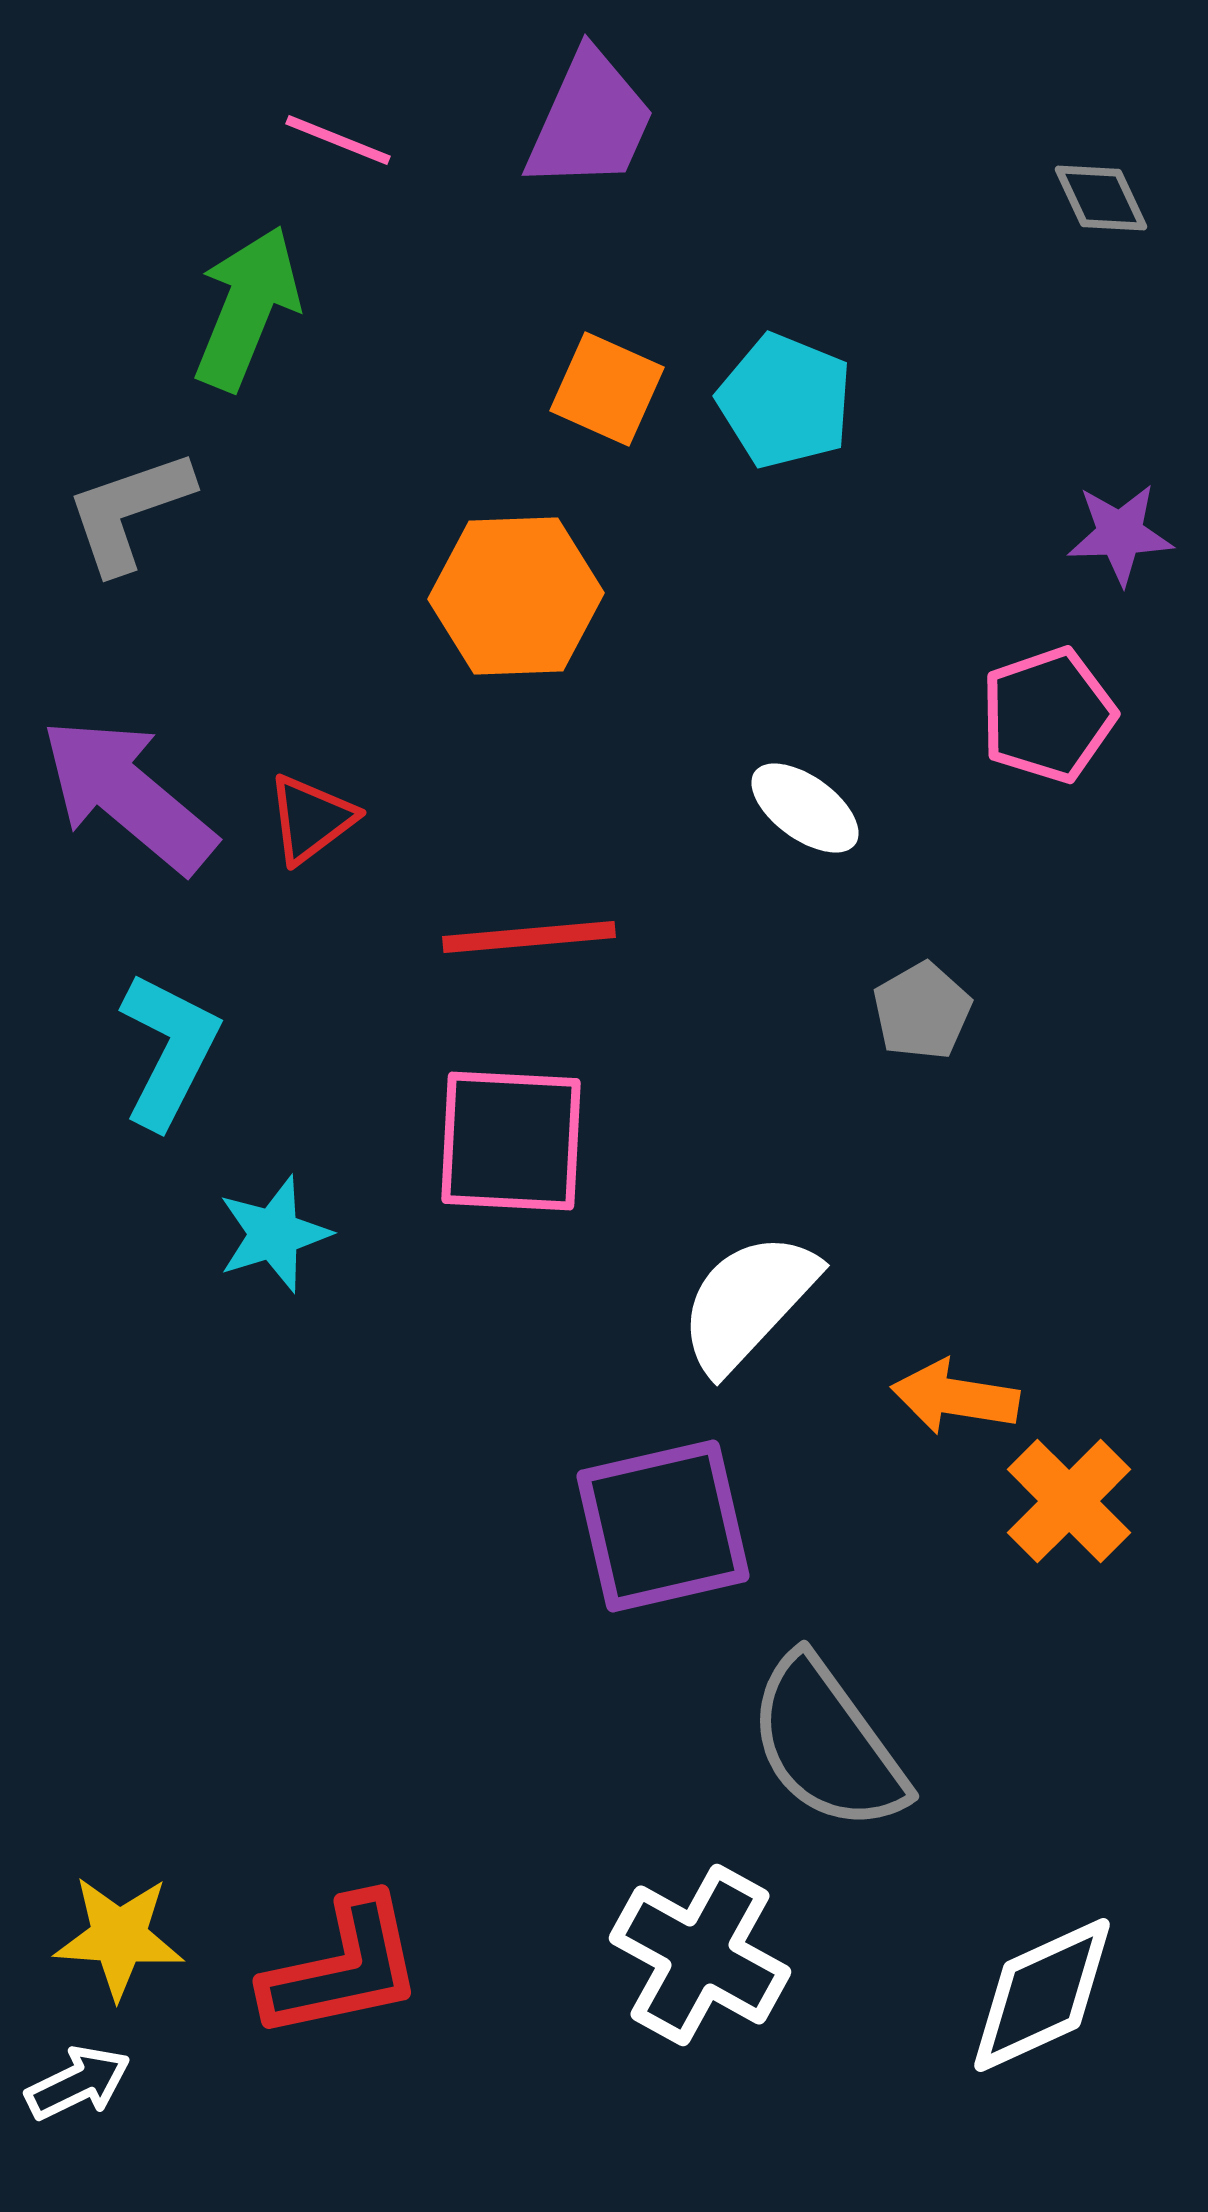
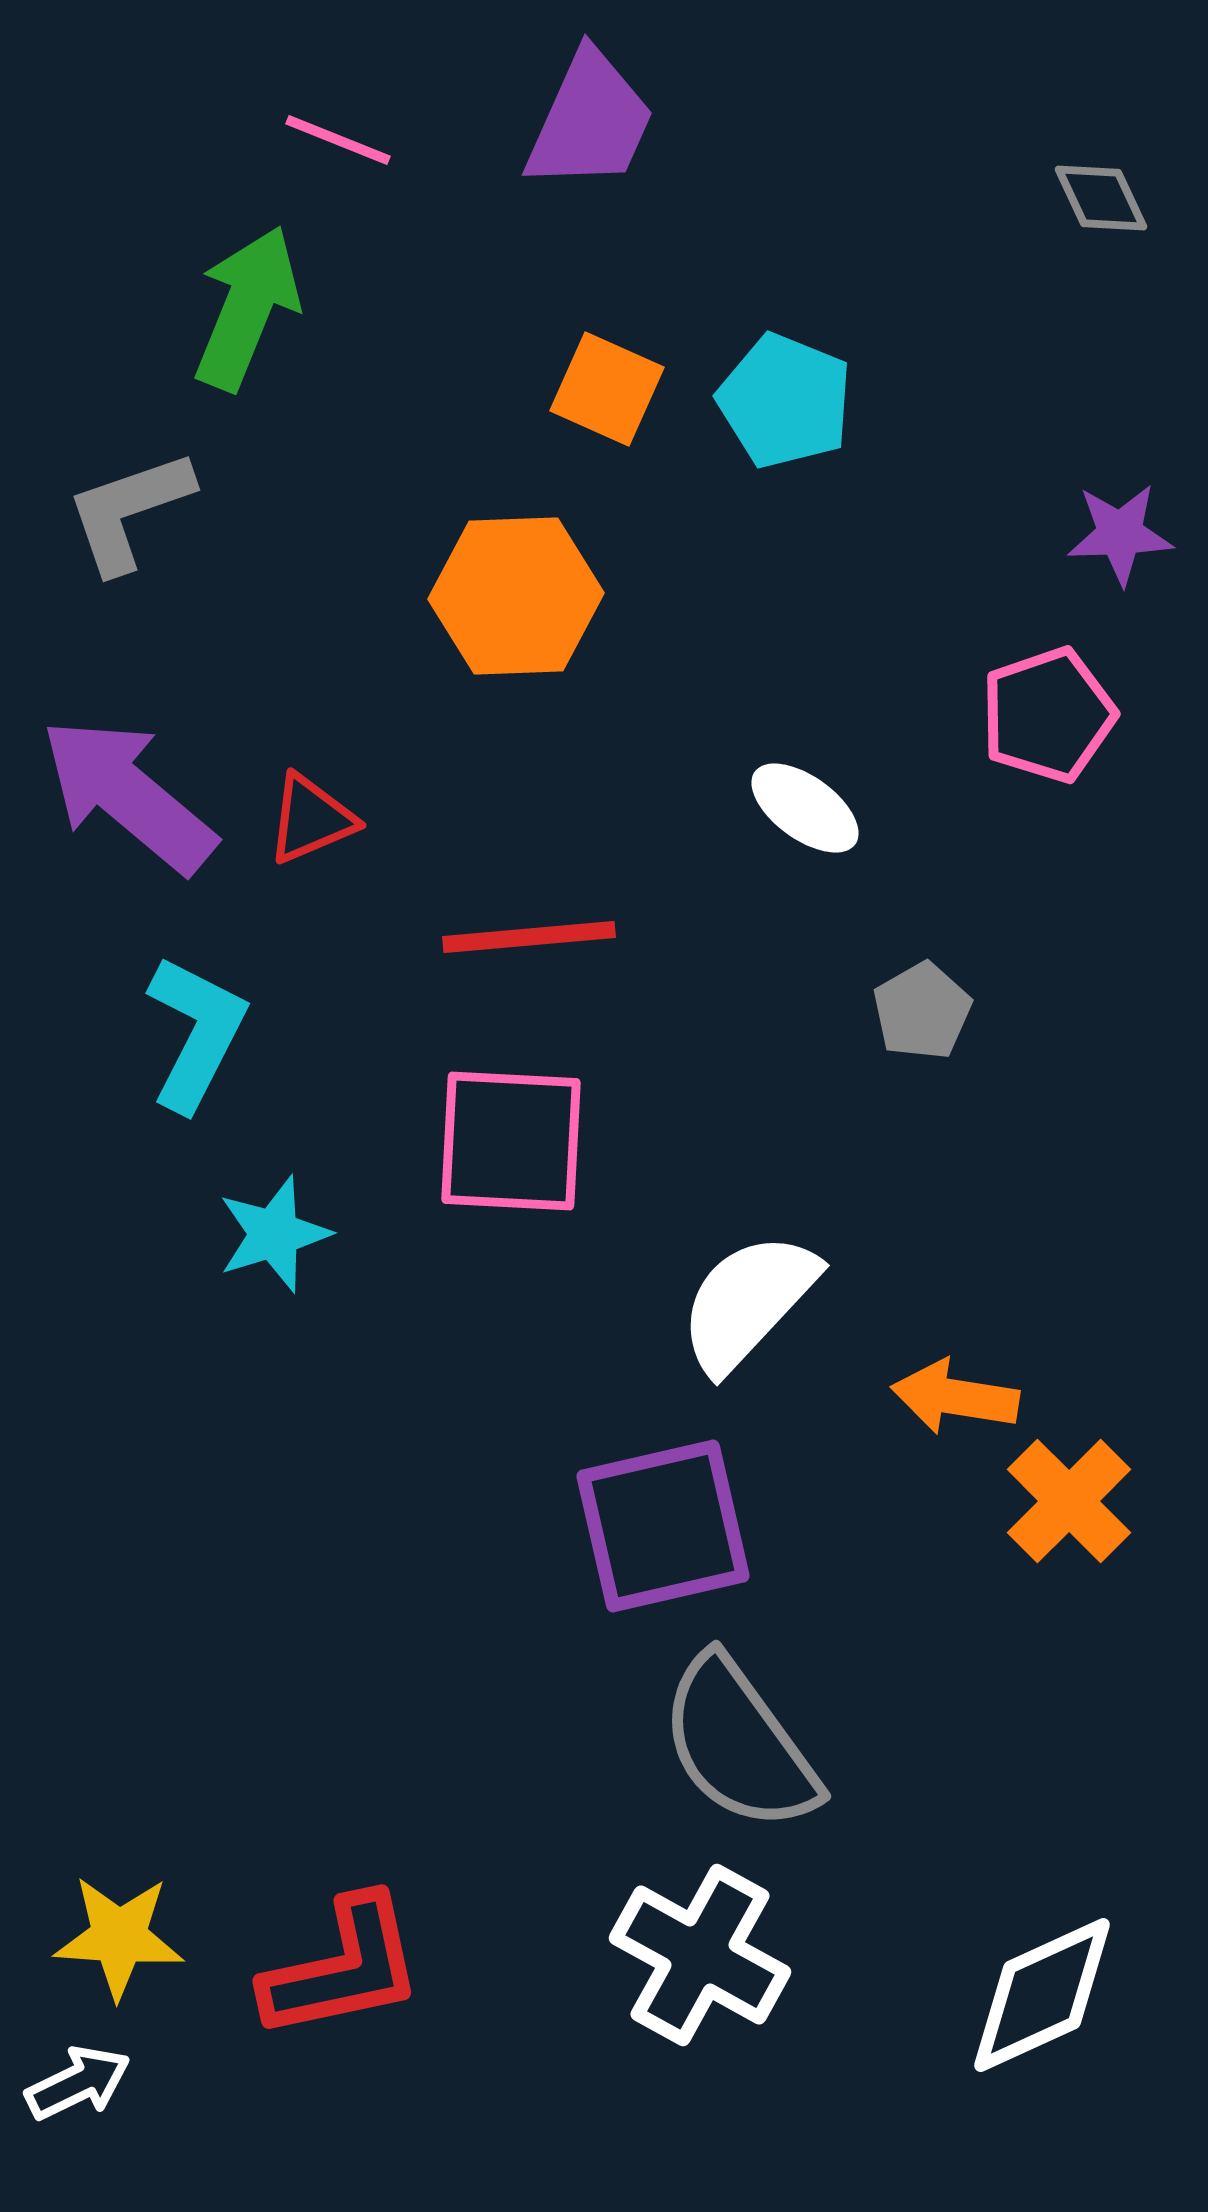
red triangle: rotated 14 degrees clockwise
cyan L-shape: moved 27 px right, 17 px up
gray semicircle: moved 88 px left
